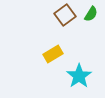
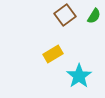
green semicircle: moved 3 px right, 2 px down
